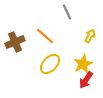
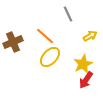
gray line: moved 1 px right, 2 px down
yellow arrow: rotated 32 degrees clockwise
brown cross: moved 2 px left
yellow ellipse: moved 7 px up
